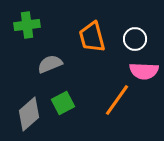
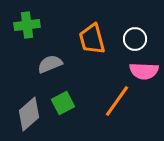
orange trapezoid: moved 2 px down
orange line: moved 1 px down
